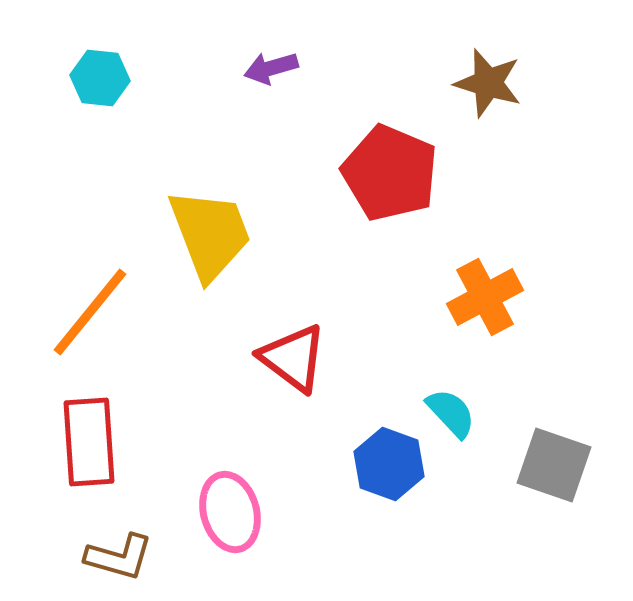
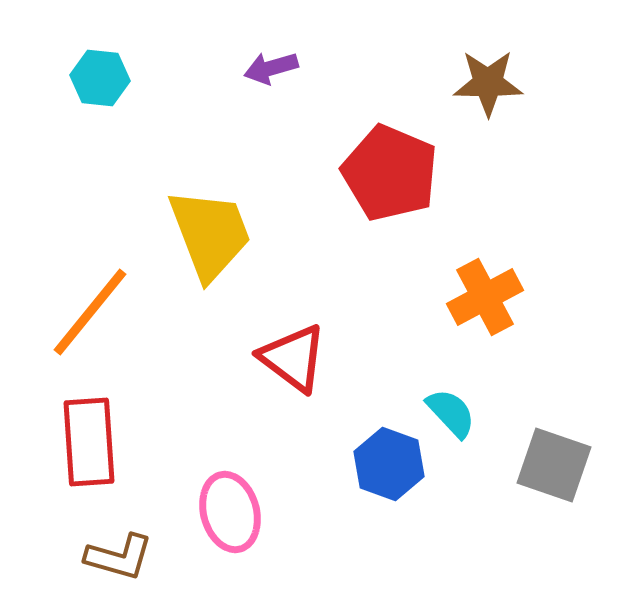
brown star: rotated 16 degrees counterclockwise
